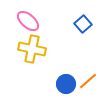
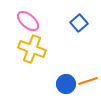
blue square: moved 4 px left, 1 px up
yellow cross: rotated 8 degrees clockwise
orange line: rotated 24 degrees clockwise
